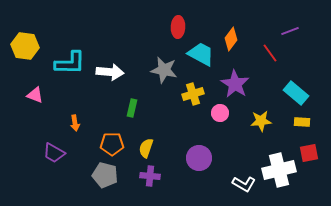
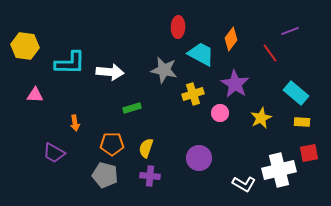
pink triangle: rotated 18 degrees counterclockwise
green rectangle: rotated 60 degrees clockwise
yellow star: moved 3 px up; rotated 20 degrees counterclockwise
